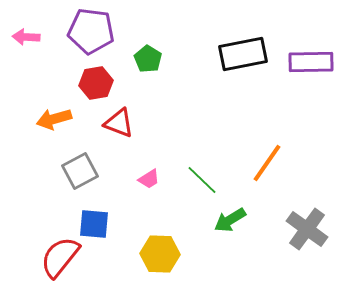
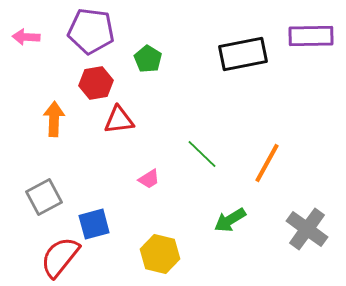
purple rectangle: moved 26 px up
orange arrow: rotated 108 degrees clockwise
red triangle: moved 3 px up; rotated 28 degrees counterclockwise
orange line: rotated 6 degrees counterclockwise
gray square: moved 36 px left, 26 px down
green line: moved 26 px up
blue square: rotated 20 degrees counterclockwise
yellow hexagon: rotated 12 degrees clockwise
